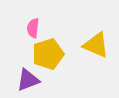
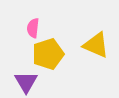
purple triangle: moved 2 px left, 2 px down; rotated 40 degrees counterclockwise
